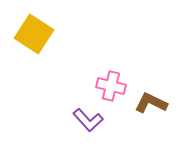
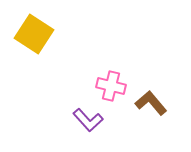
brown L-shape: rotated 24 degrees clockwise
